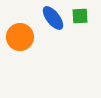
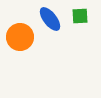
blue ellipse: moved 3 px left, 1 px down
